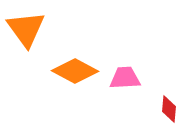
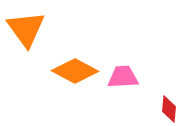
pink trapezoid: moved 2 px left, 1 px up
